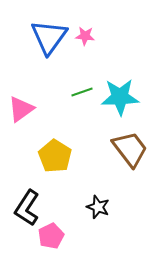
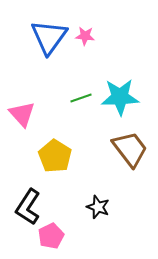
green line: moved 1 px left, 6 px down
pink triangle: moved 1 px right, 5 px down; rotated 36 degrees counterclockwise
black L-shape: moved 1 px right, 1 px up
